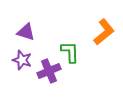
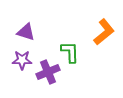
purple star: rotated 18 degrees counterclockwise
purple cross: moved 1 px left, 1 px down
